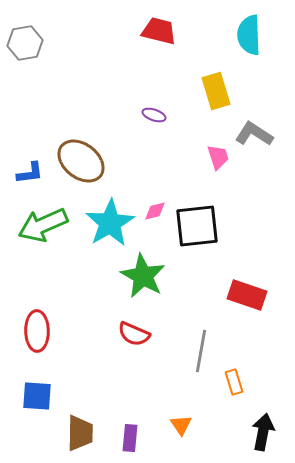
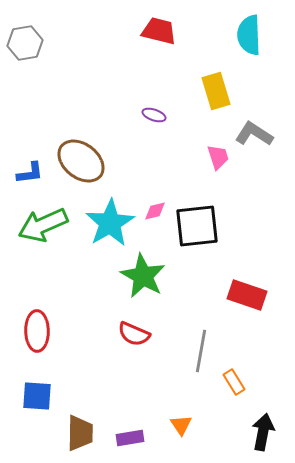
orange rectangle: rotated 15 degrees counterclockwise
purple rectangle: rotated 76 degrees clockwise
